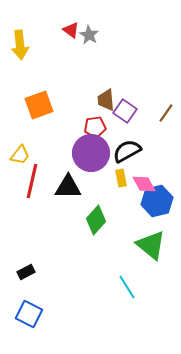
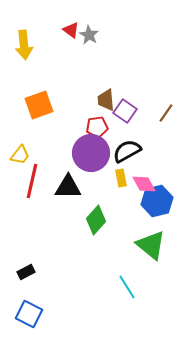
yellow arrow: moved 4 px right
red pentagon: moved 2 px right
